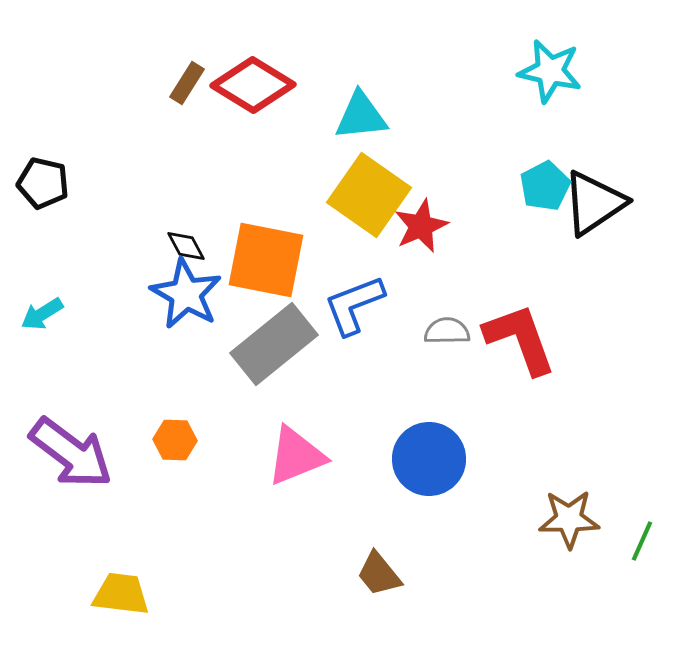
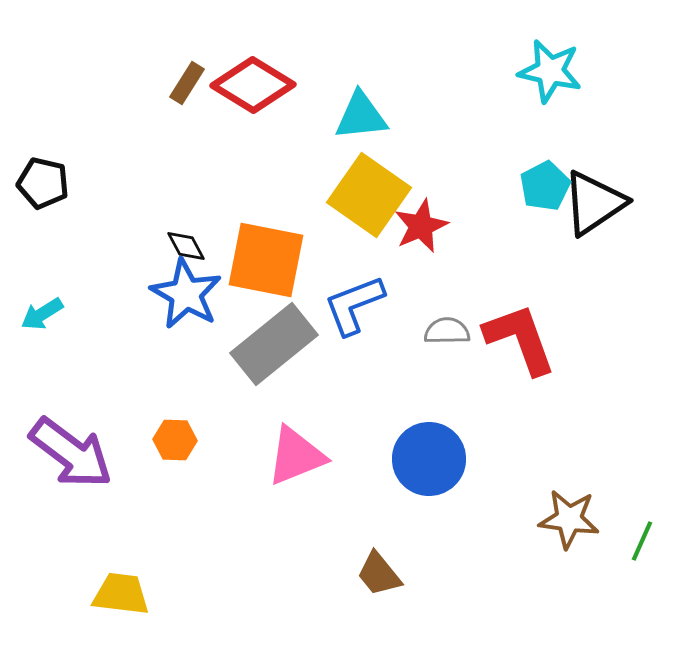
brown star: rotated 8 degrees clockwise
